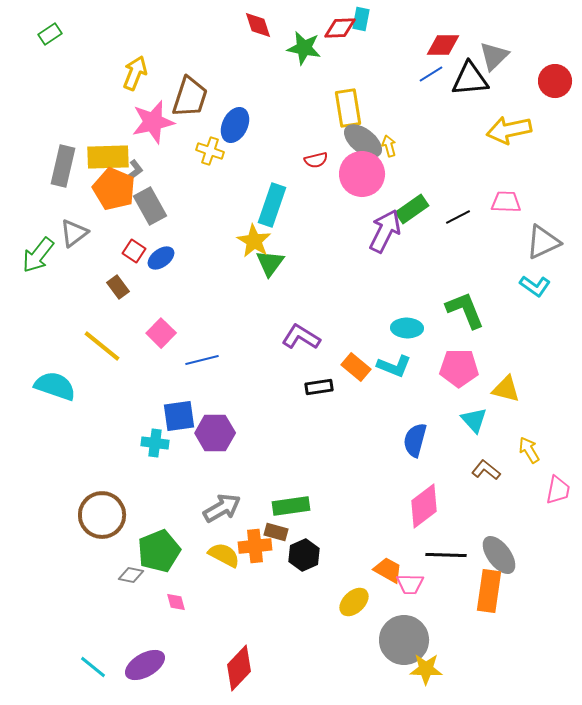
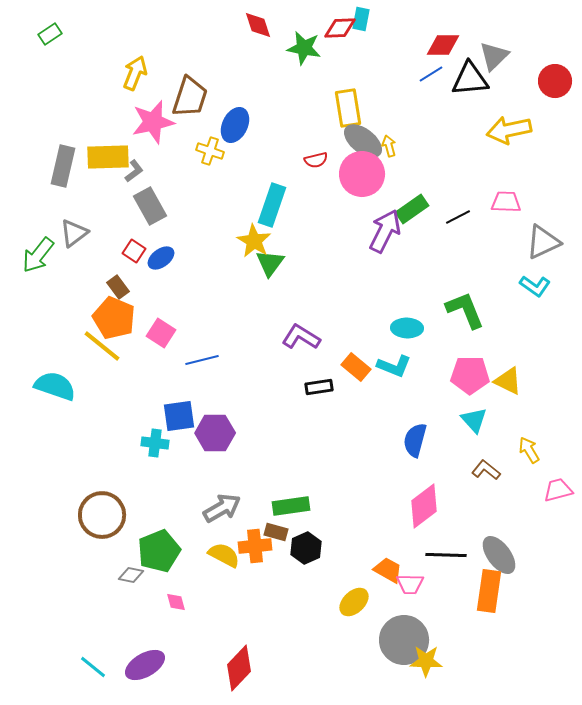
orange pentagon at (114, 189): moved 129 px down
pink square at (161, 333): rotated 12 degrees counterclockwise
pink pentagon at (459, 368): moved 11 px right, 7 px down
yellow triangle at (506, 389): moved 2 px right, 8 px up; rotated 12 degrees clockwise
pink trapezoid at (558, 490): rotated 116 degrees counterclockwise
black hexagon at (304, 555): moved 2 px right, 7 px up
yellow star at (426, 669): moved 8 px up
